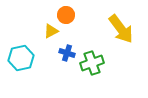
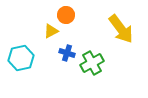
green cross: rotated 10 degrees counterclockwise
